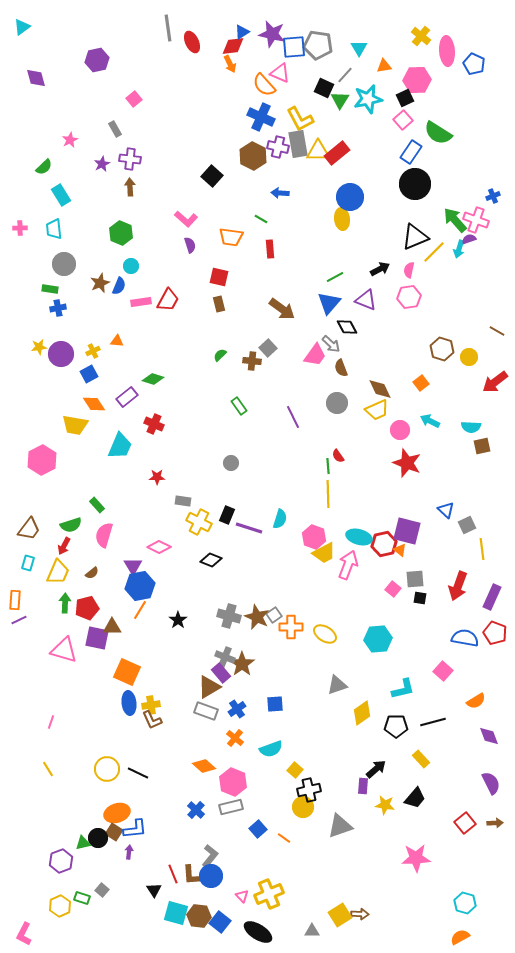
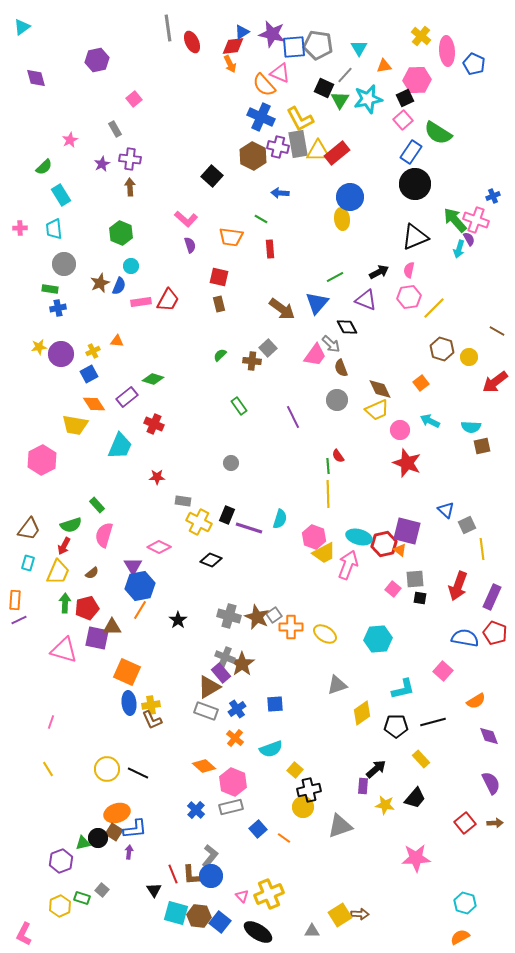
purple semicircle at (469, 239): rotated 80 degrees clockwise
yellow line at (434, 252): moved 56 px down
black arrow at (380, 269): moved 1 px left, 3 px down
blue triangle at (329, 303): moved 12 px left
gray circle at (337, 403): moved 3 px up
